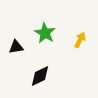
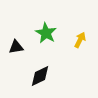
green star: moved 1 px right
